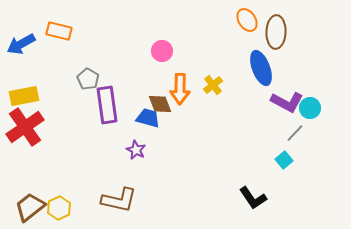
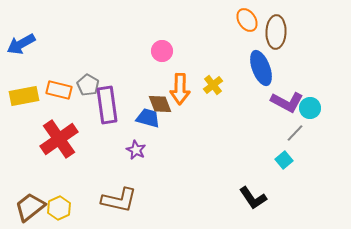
orange rectangle: moved 59 px down
gray pentagon: moved 6 px down
red cross: moved 34 px right, 12 px down
